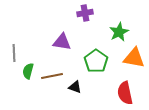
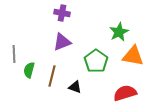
purple cross: moved 23 px left; rotated 21 degrees clockwise
purple triangle: rotated 30 degrees counterclockwise
gray line: moved 1 px down
orange triangle: moved 1 px left, 2 px up
green semicircle: moved 1 px right, 1 px up
brown line: rotated 65 degrees counterclockwise
red semicircle: rotated 85 degrees clockwise
